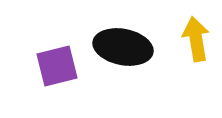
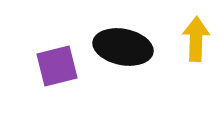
yellow arrow: rotated 12 degrees clockwise
